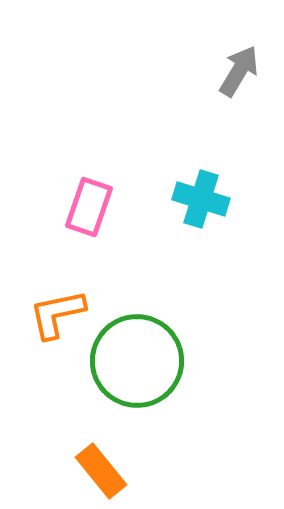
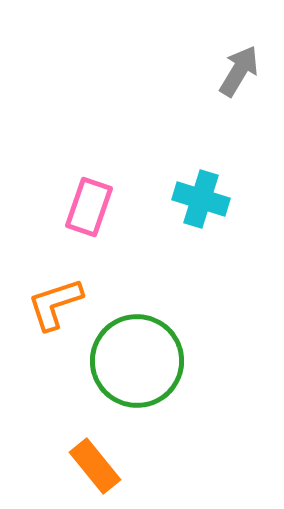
orange L-shape: moved 2 px left, 10 px up; rotated 6 degrees counterclockwise
orange rectangle: moved 6 px left, 5 px up
